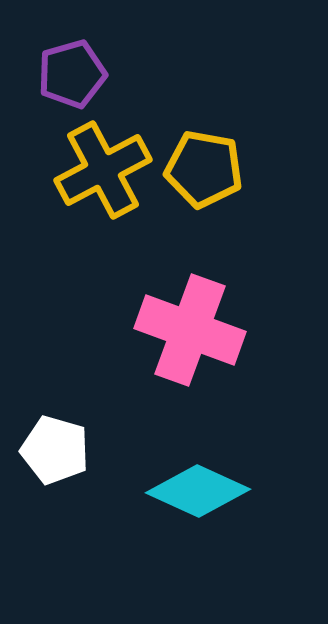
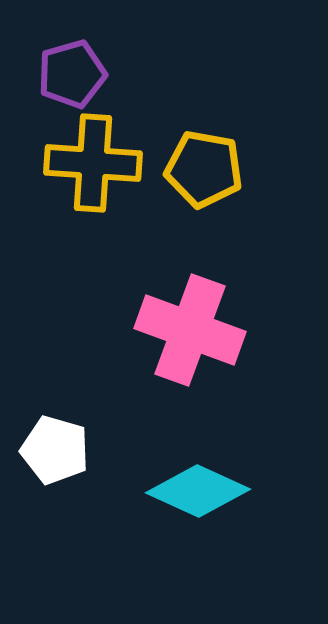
yellow cross: moved 10 px left, 7 px up; rotated 32 degrees clockwise
